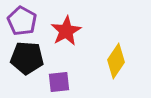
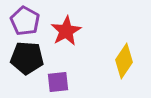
purple pentagon: moved 3 px right
yellow diamond: moved 8 px right
purple square: moved 1 px left
